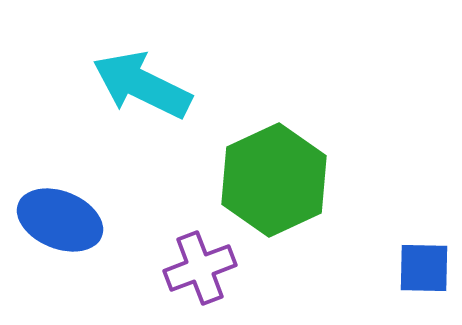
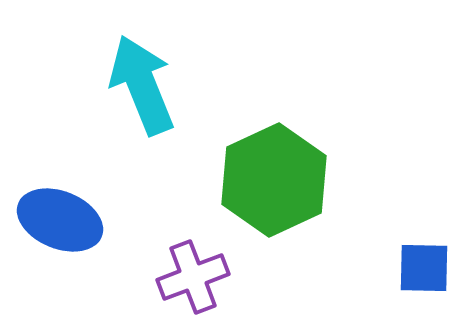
cyan arrow: rotated 42 degrees clockwise
purple cross: moved 7 px left, 9 px down
